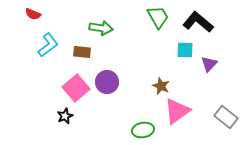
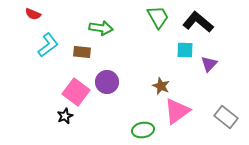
pink square: moved 4 px down; rotated 12 degrees counterclockwise
